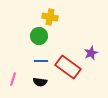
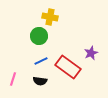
blue line: rotated 24 degrees counterclockwise
black semicircle: moved 1 px up
